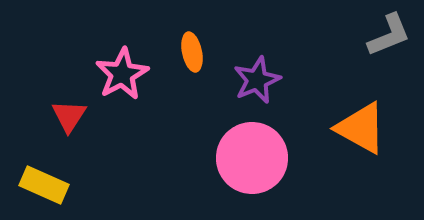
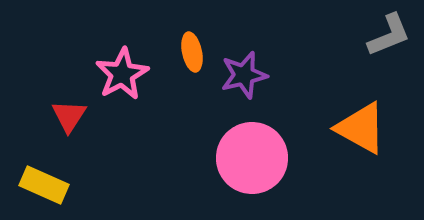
purple star: moved 13 px left, 5 px up; rotated 9 degrees clockwise
